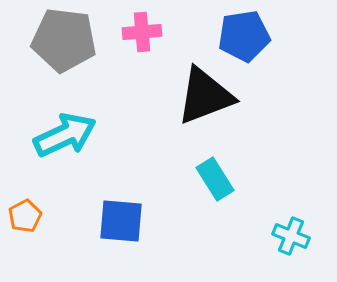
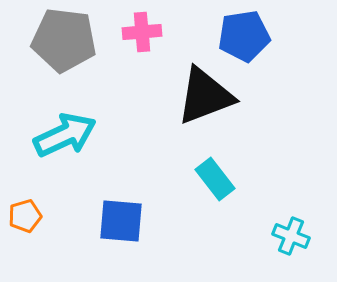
cyan rectangle: rotated 6 degrees counterclockwise
orange pentagon: rotated 12 degrees clockwise
